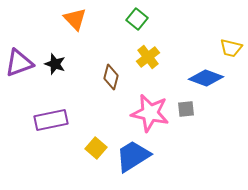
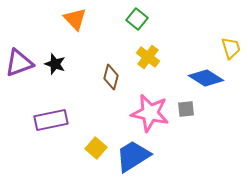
yellow trapezoid: rotated 120 degrees counterclockwise
yellow cross: rotated 15 degrees counterclockwise
blue diamond: rotated 12 degrees clockwise
